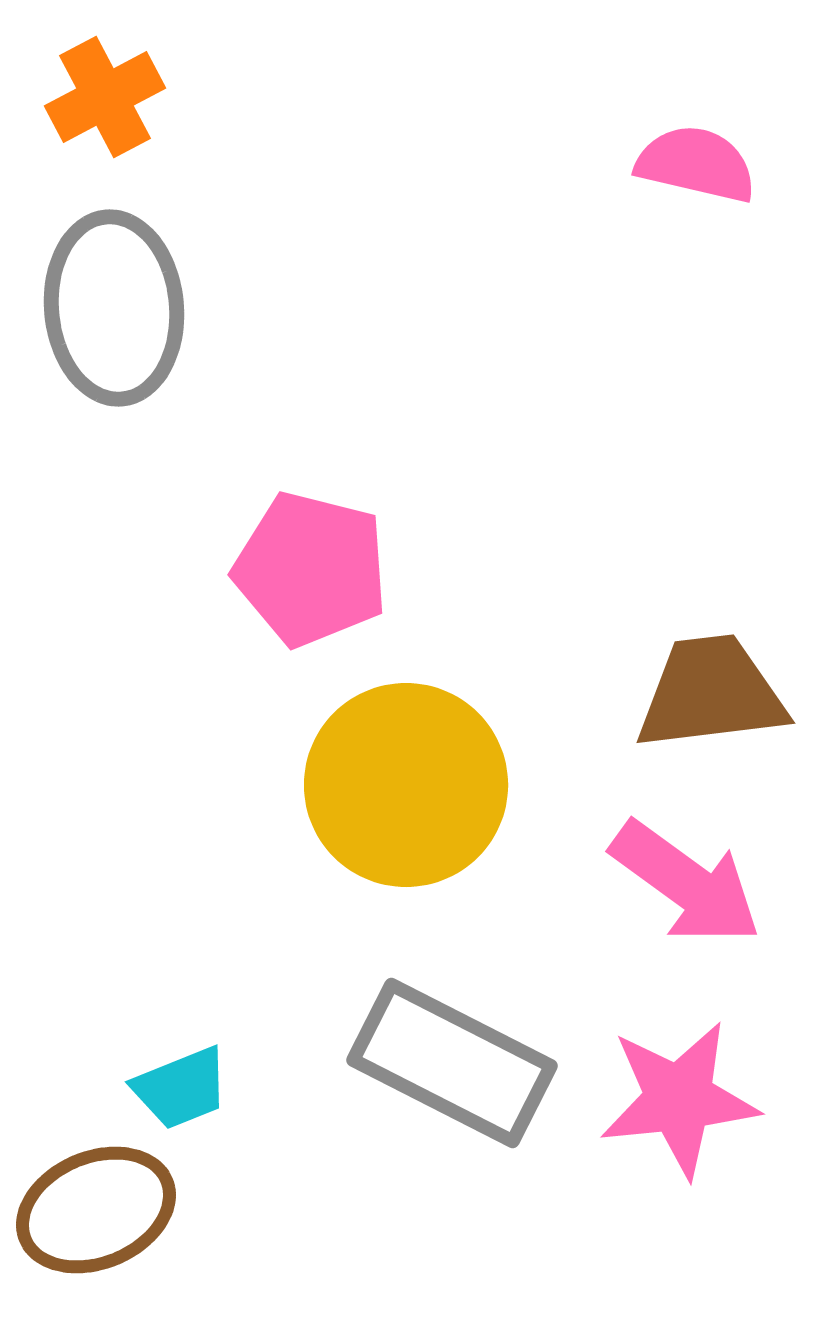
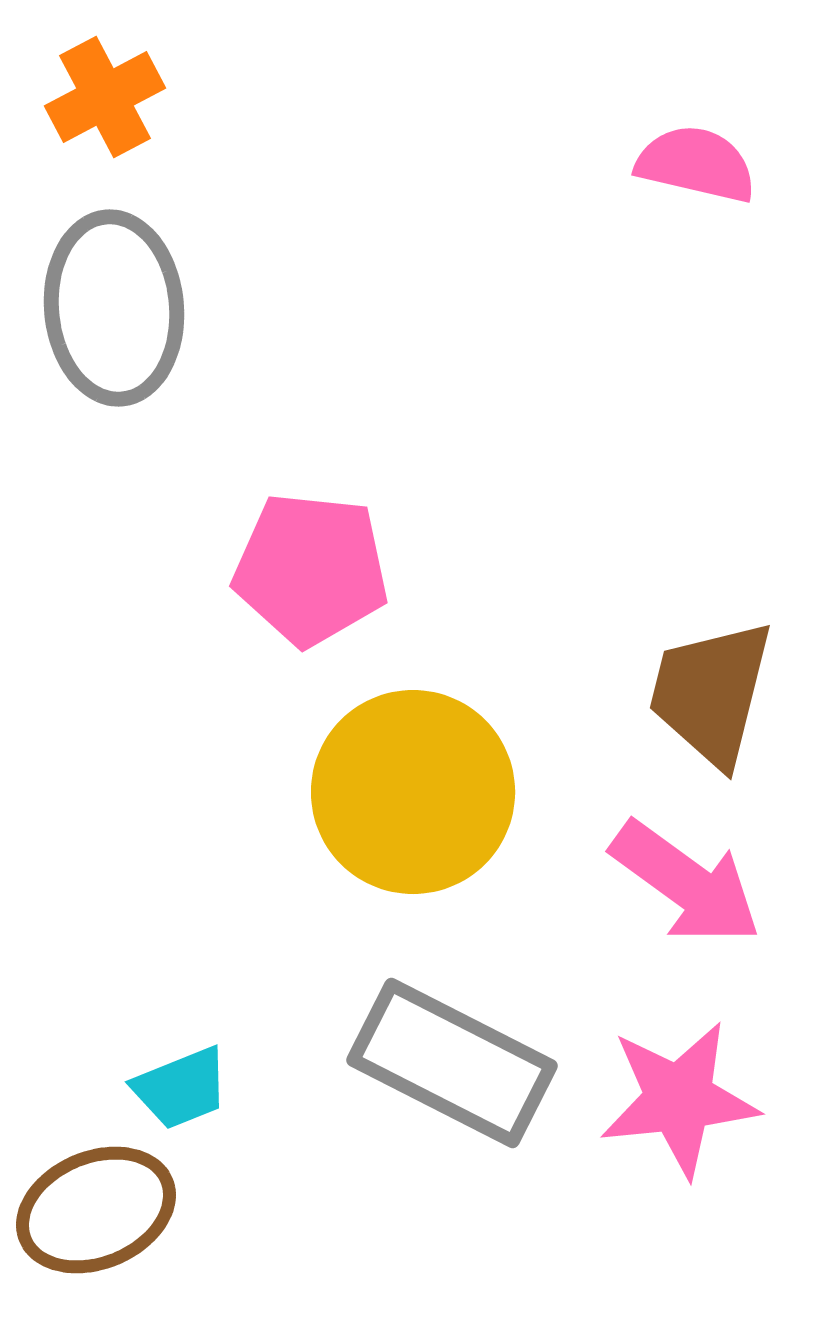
pink pentagon: rotated 8 degrees counterclockwise
brown trapezoid: rotated 69 degrees counterclockwise
yellow circle: moved 7 px right, 7 px down
